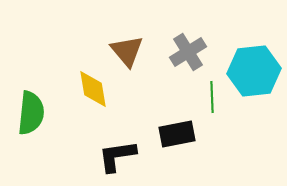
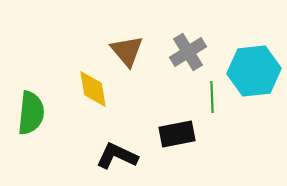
black L-shape: rotated 33 degrees clockwise
